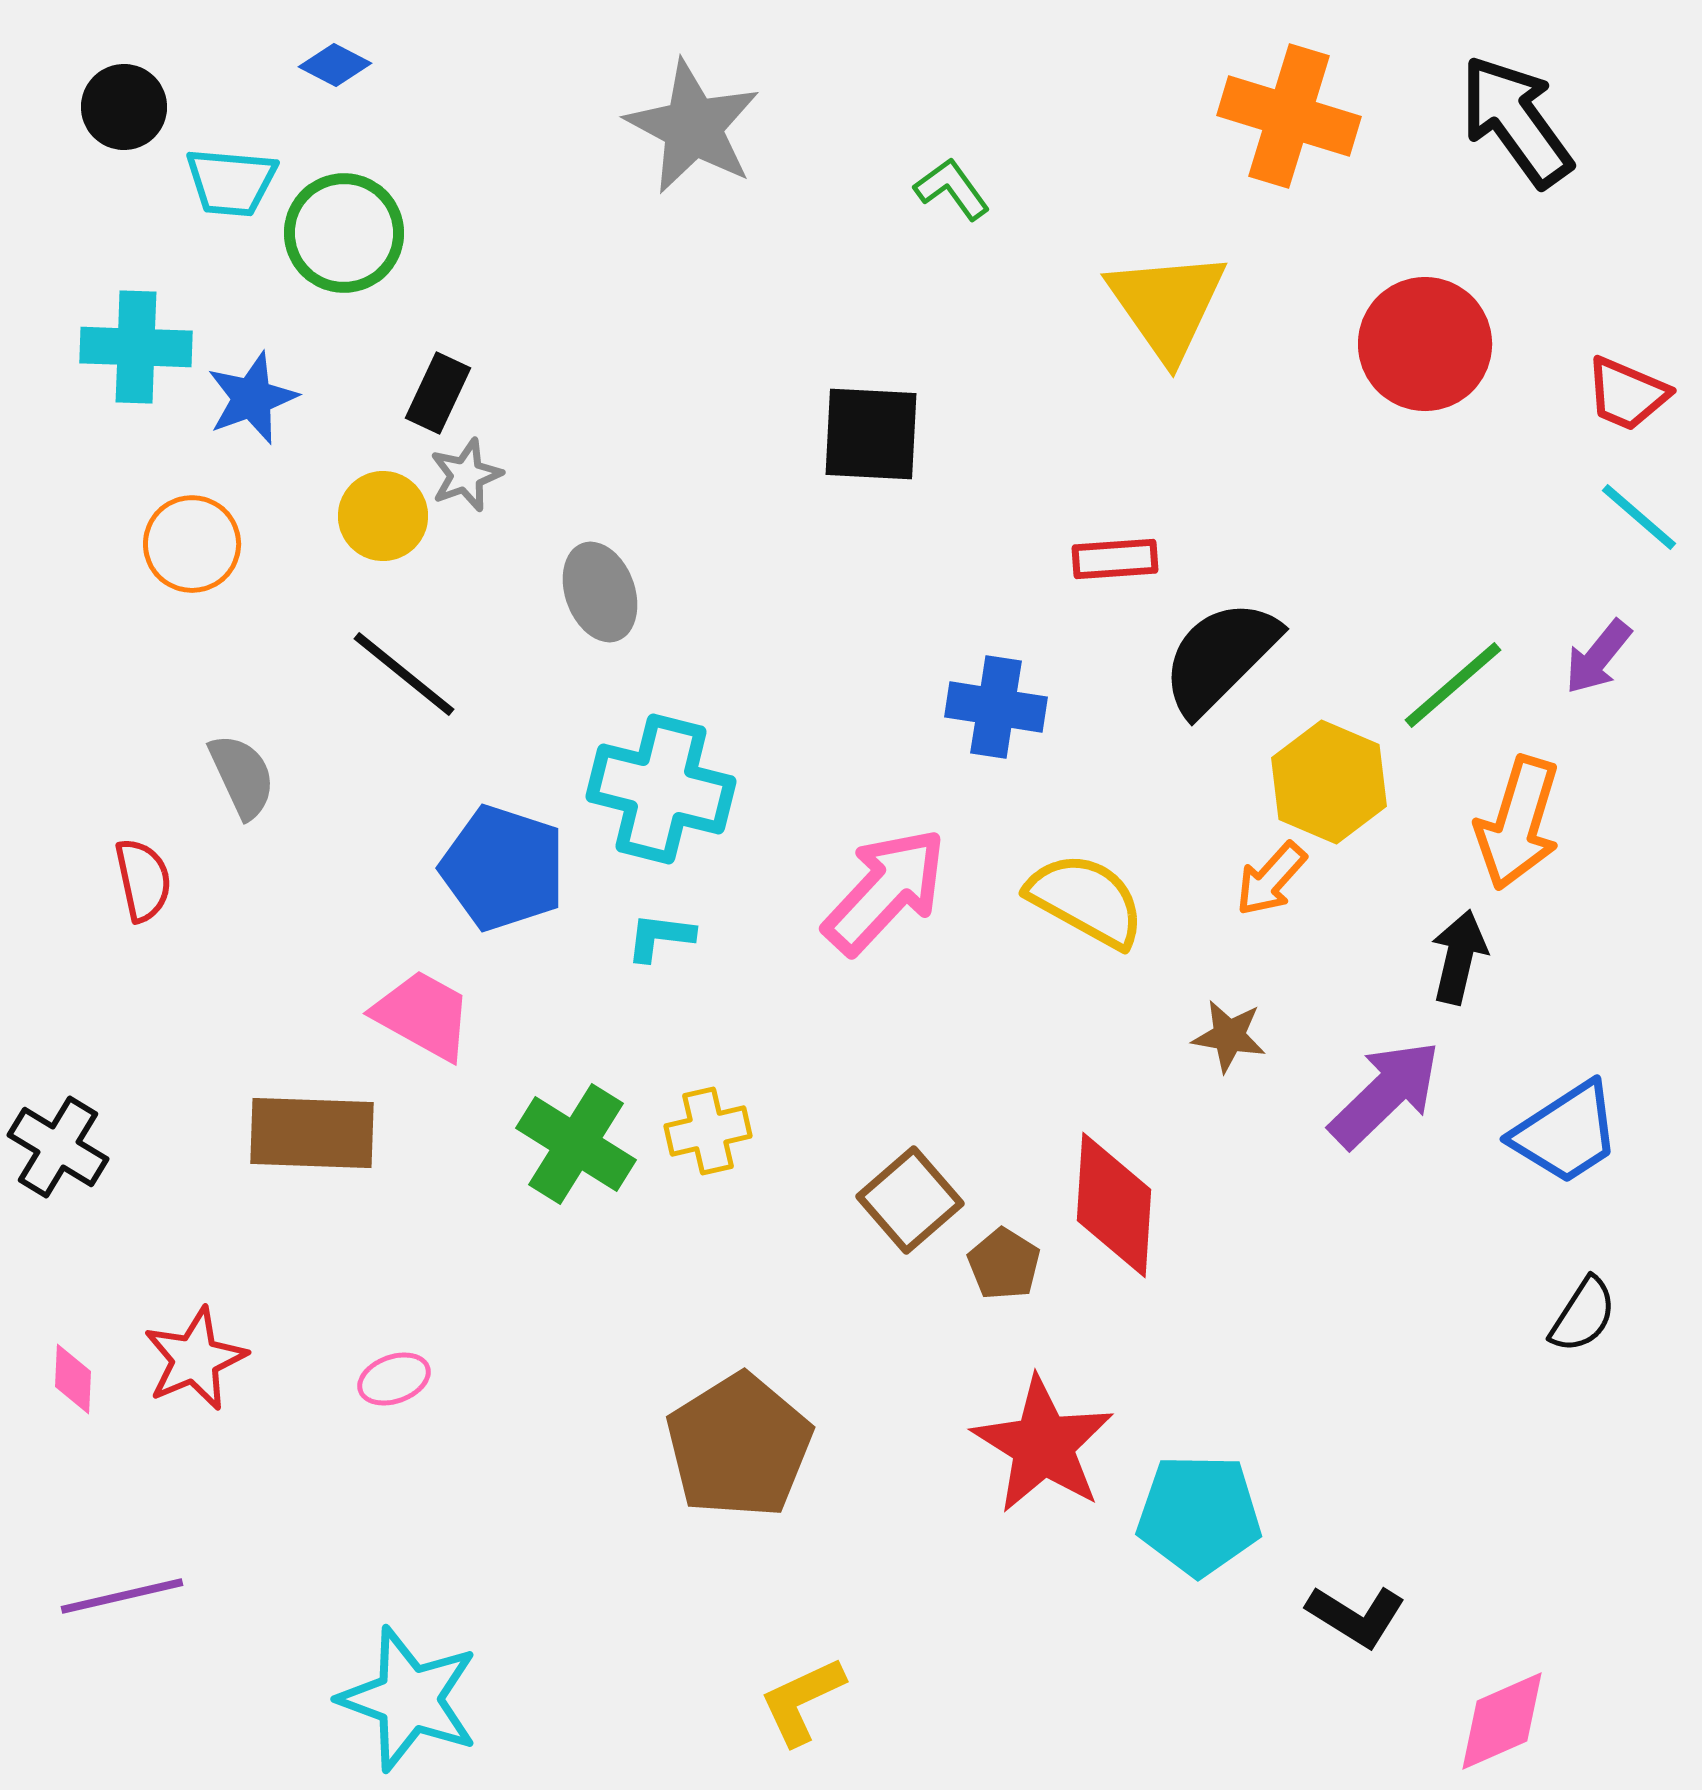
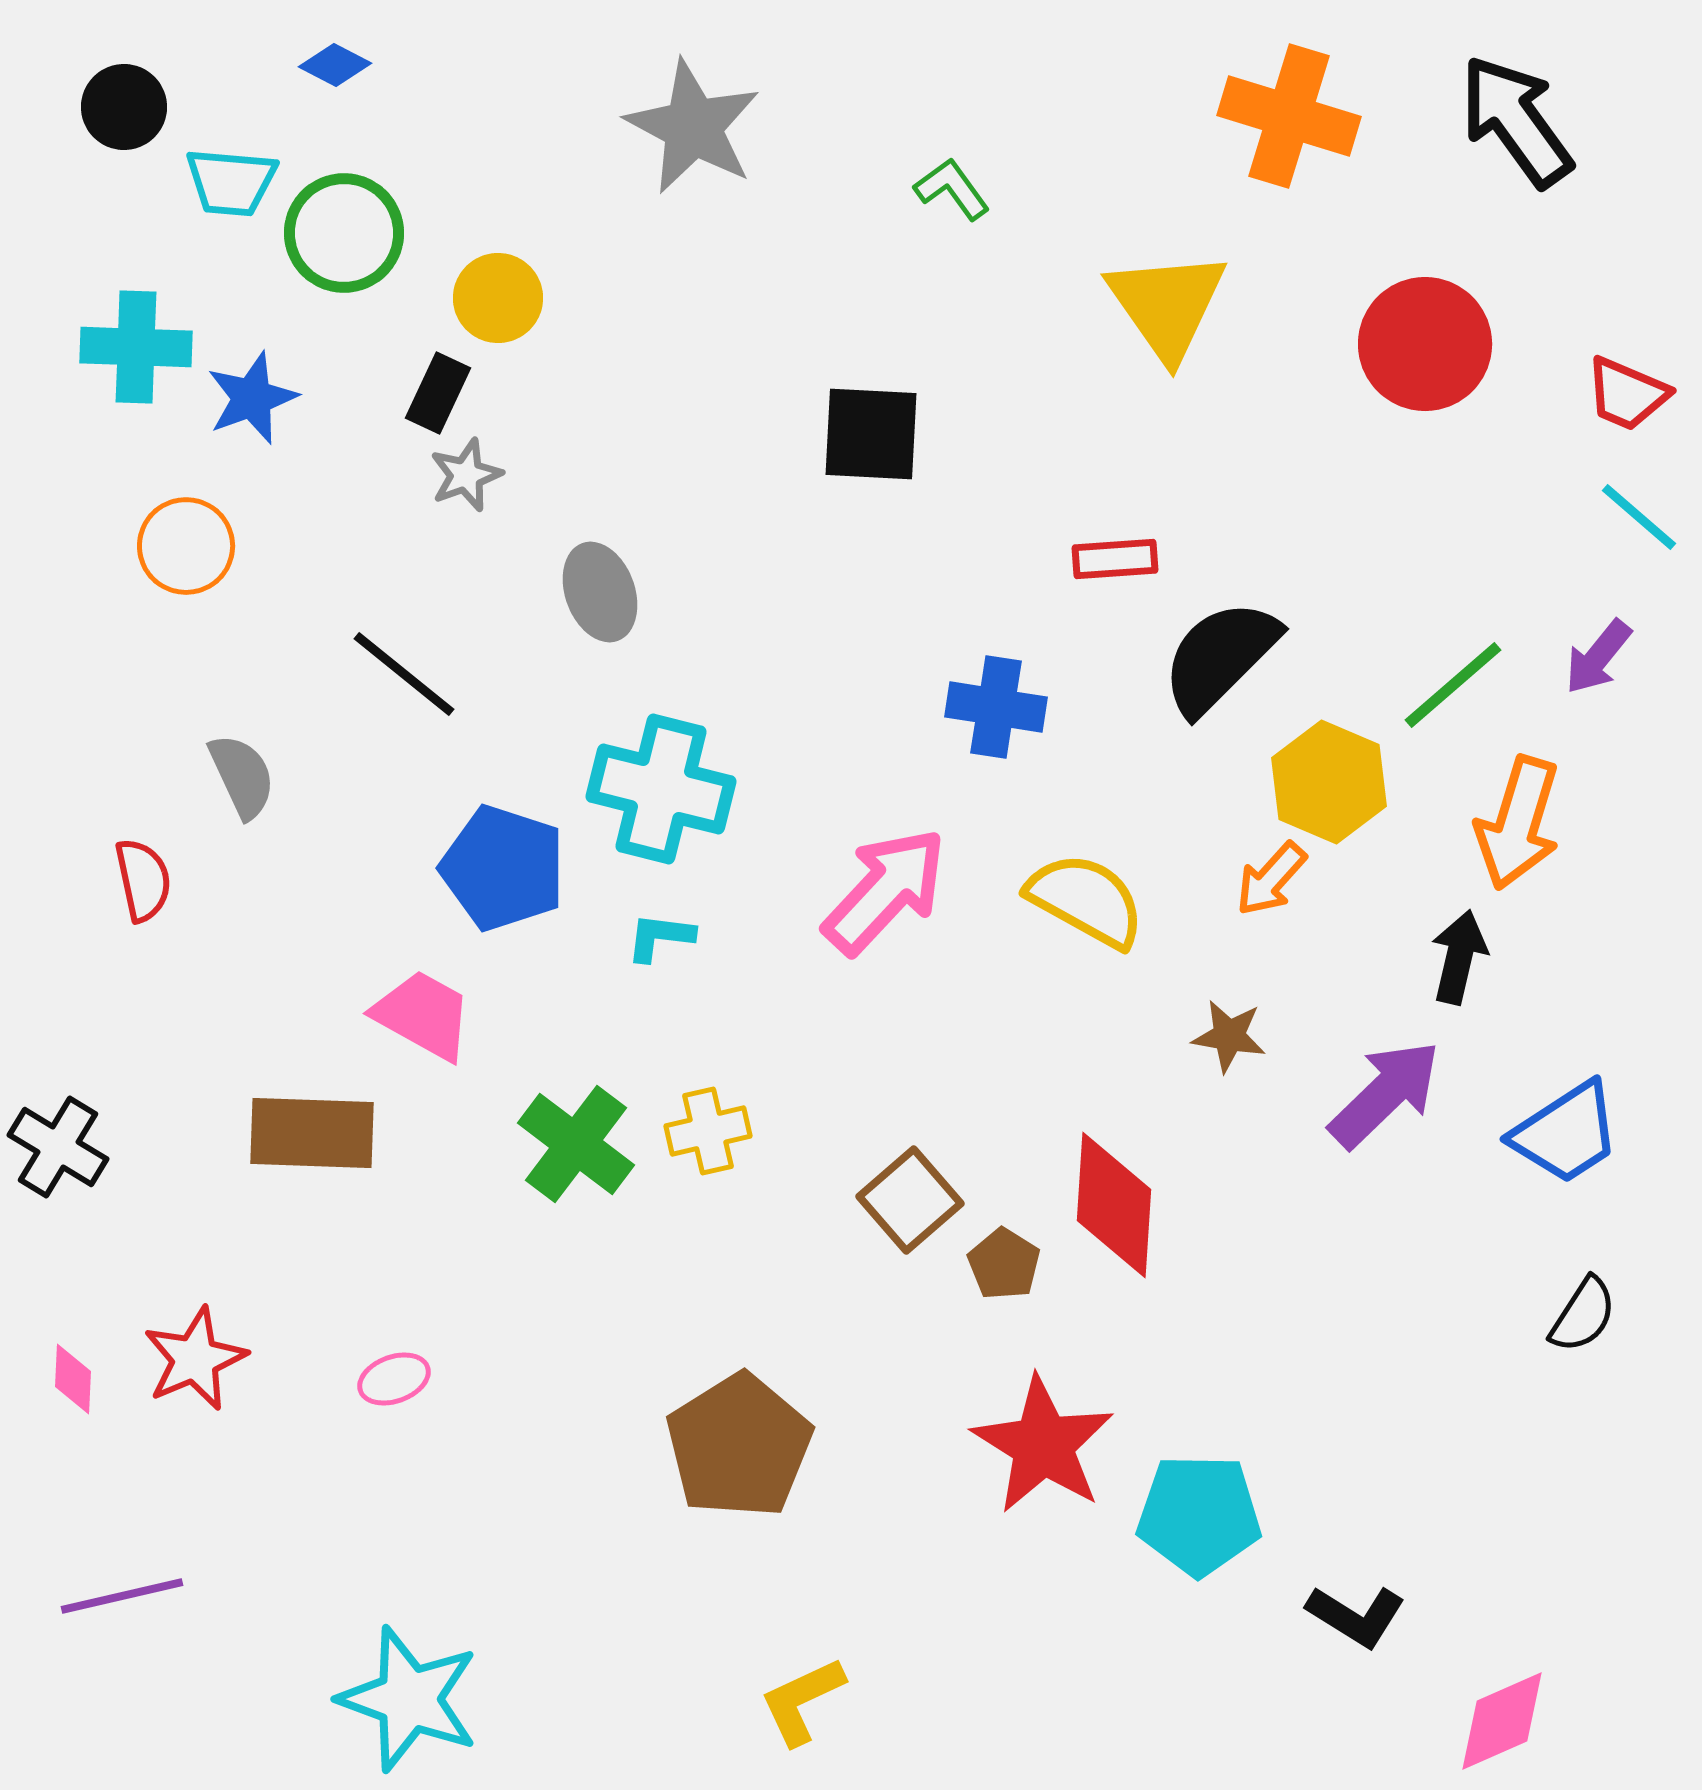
yellow circle at (383, 516): moved 115 px right, 218 px up
orange circle at (192, 544): moved 6 px left, 2 px down
green cross at (576, 1144): rotated 5 degrees clockwise
